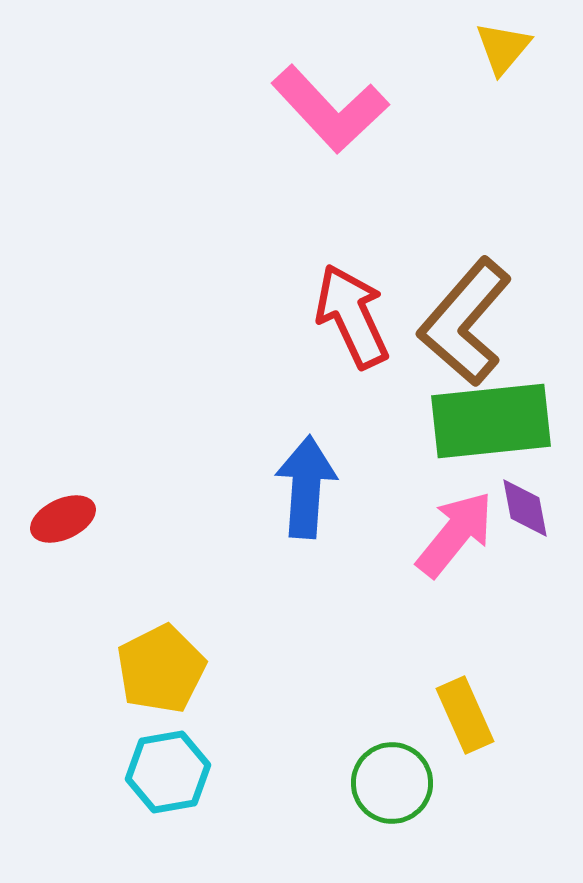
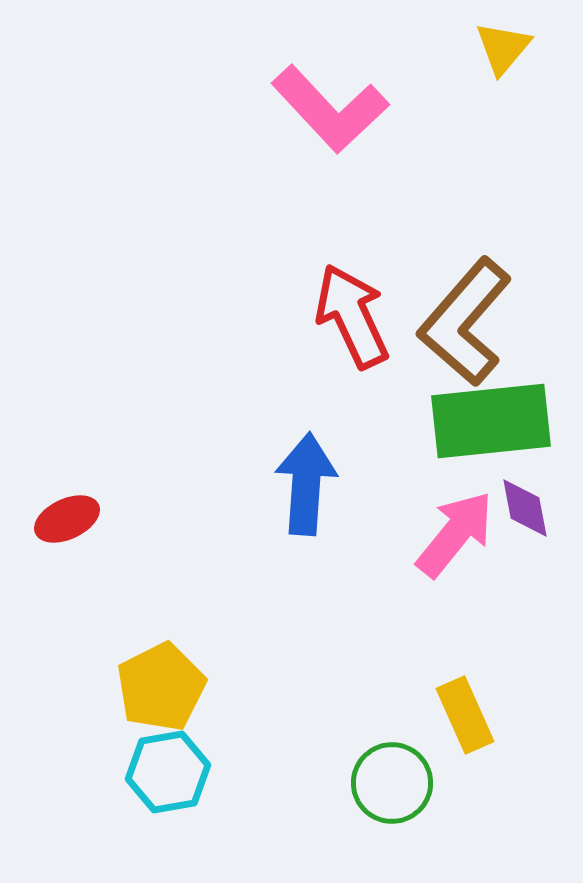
blue arrow: moved 3 px up
red ellipse: moved 4 px right
yellow pentagon: moved 18 px down
